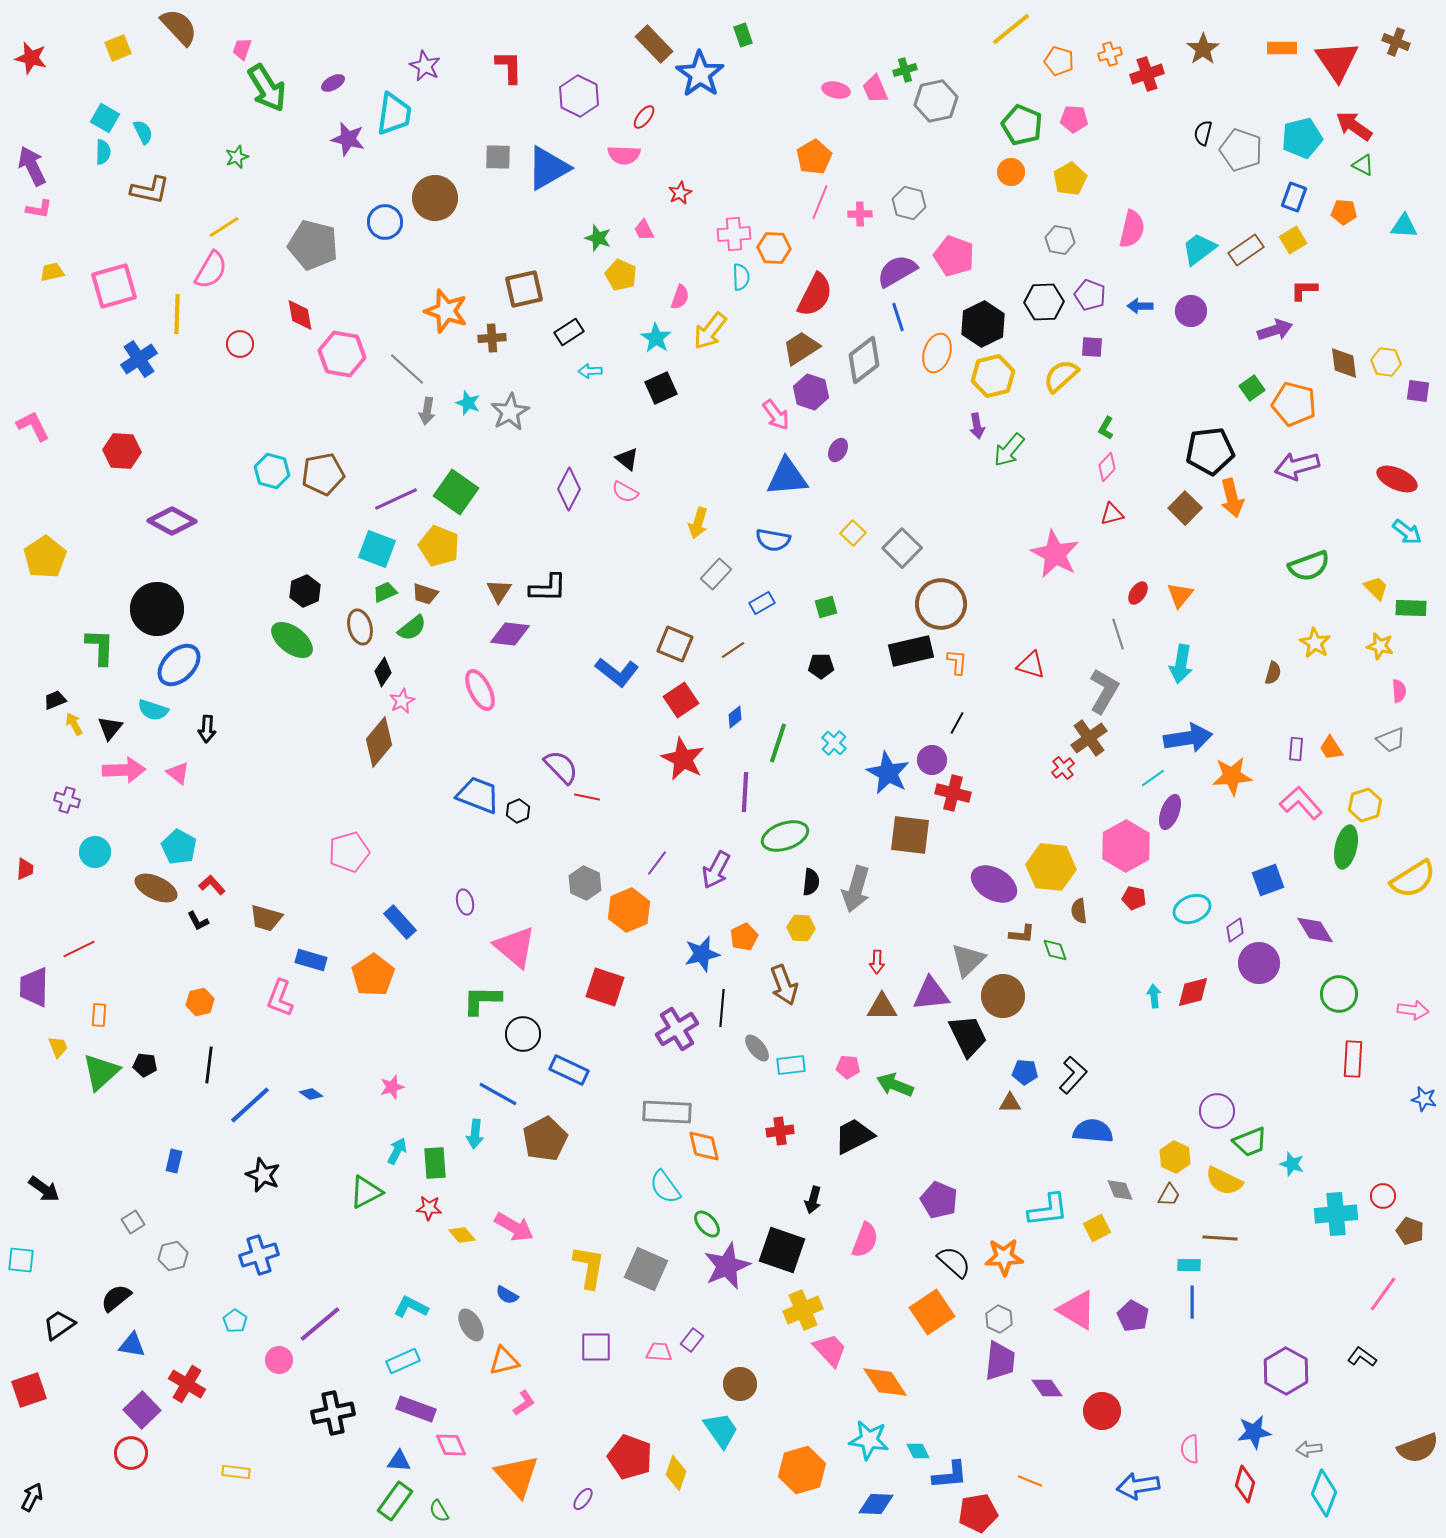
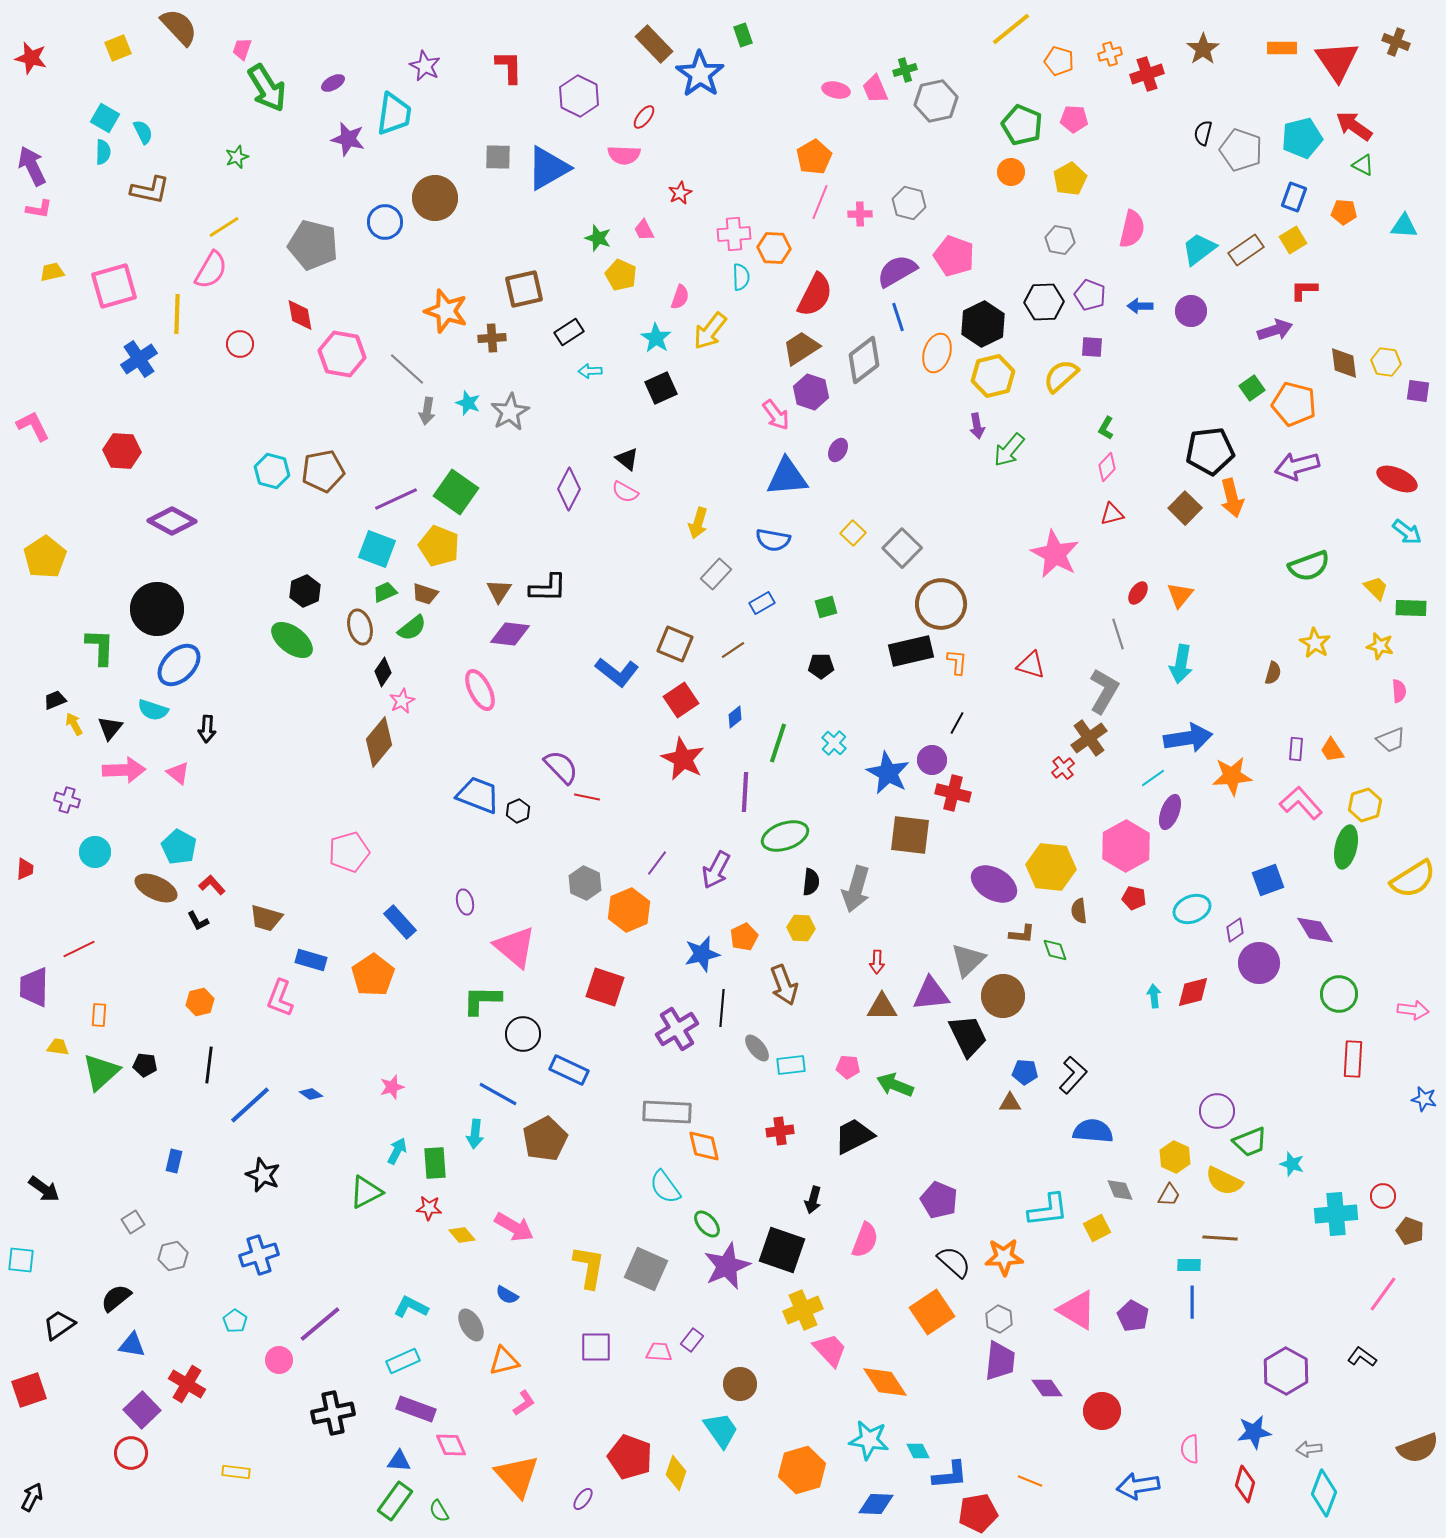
brown pentagon at (323, 474): moved 3 px up
orange trapezoid at (1331, 748): moved 1 px right, 2 px down
yellow trapezoid at (58, 1047): rotated 60 degrees counterclockwise
